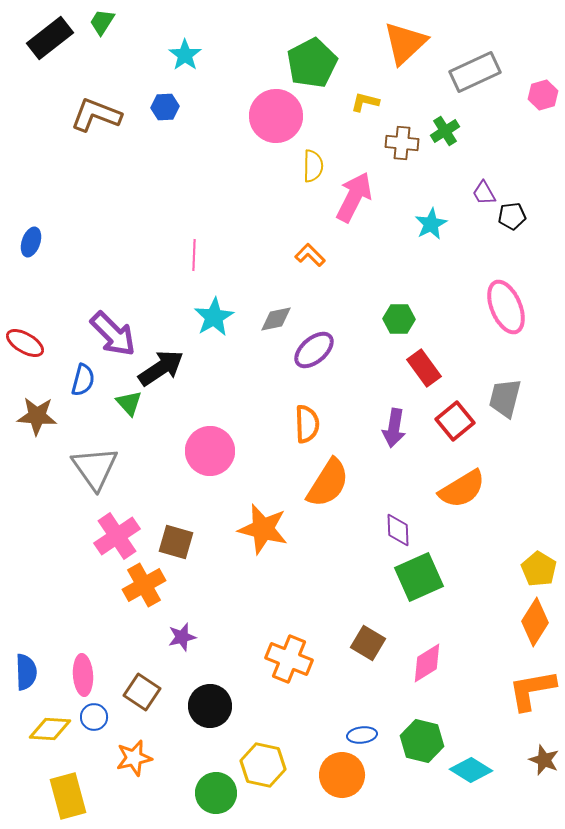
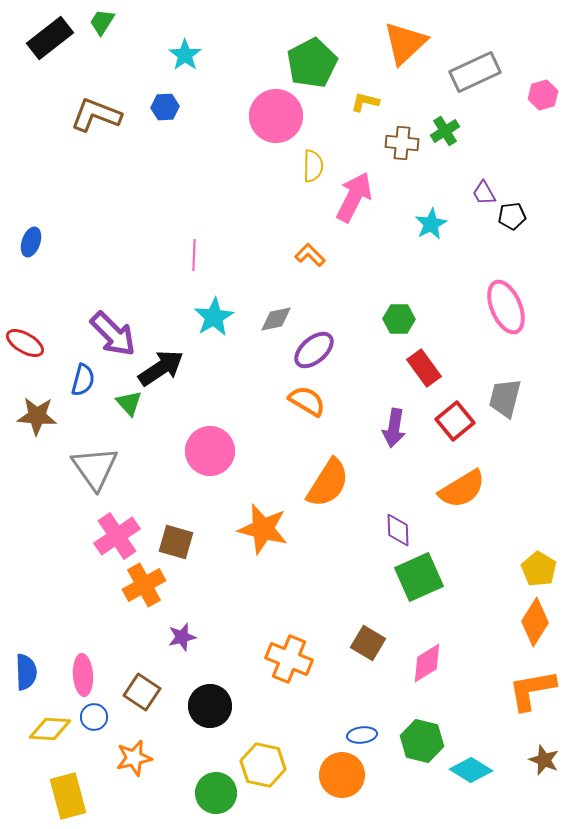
orange semicircle at (307, 424): moved 23 px up; rotated 57 degrees counterclockwise
